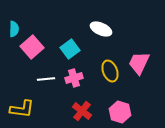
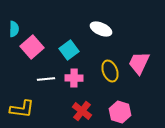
cyan square: moved 1 px left, 1 px down
pink cross: rotated 18 degrees clockwise
